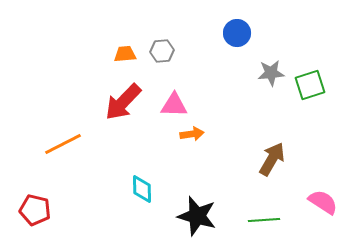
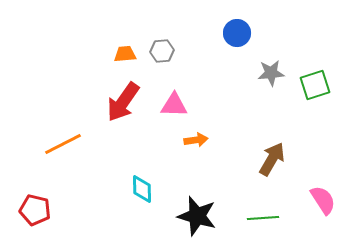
green square: moved 5 px right
red arrow: rotated 9 degrees counterclockwise
orange arrow: moved 4 px right, 6 px down
pink semicircle: moved 2 px up; rotated 24 degrees clockwise
green line: moved 1 px left, 2 px up
